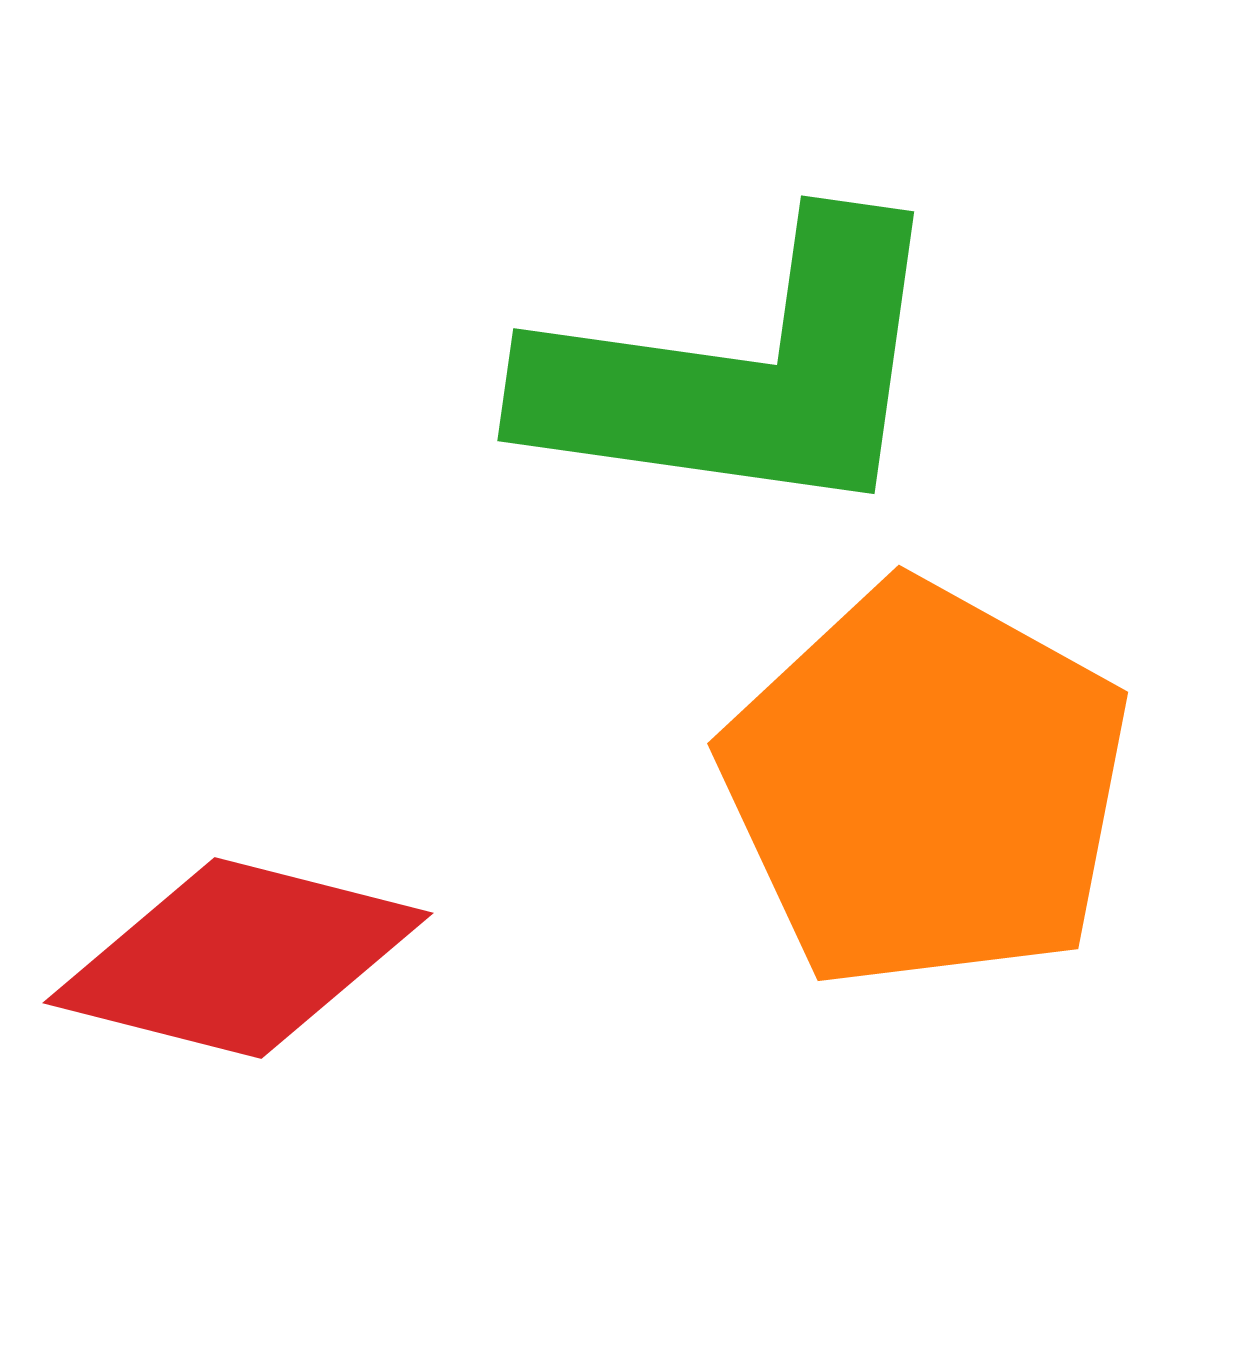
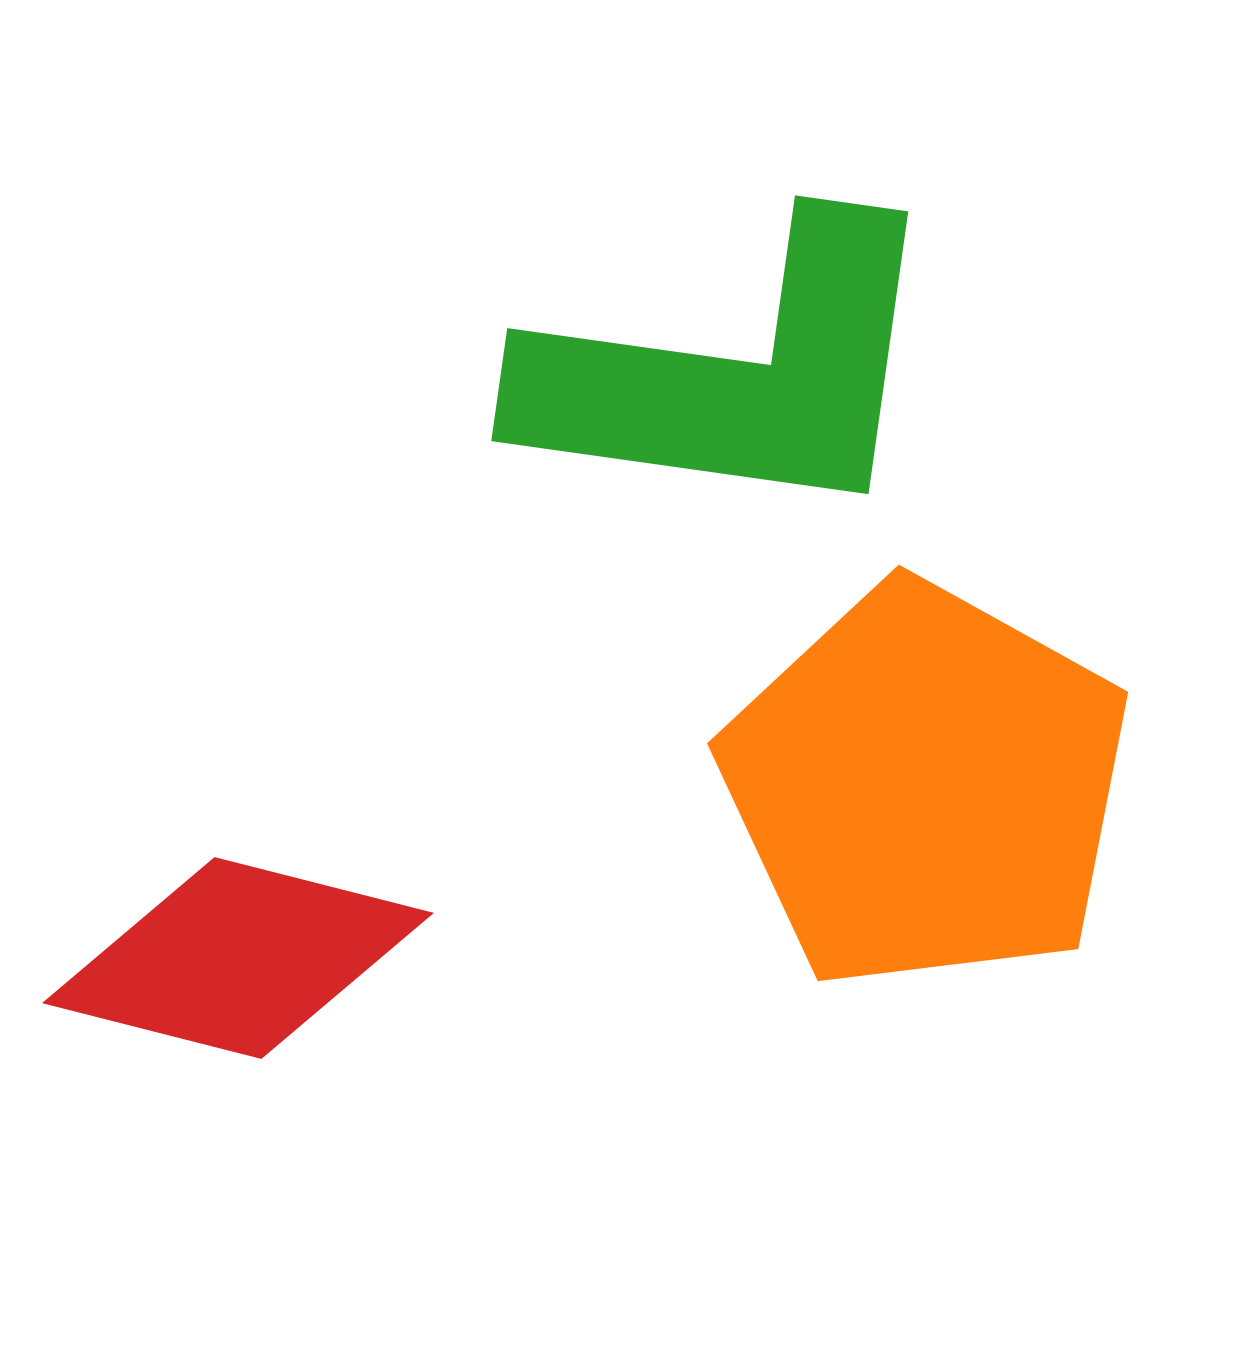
green L-shape: moved 6 px left
